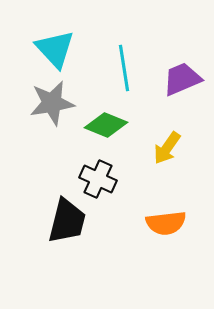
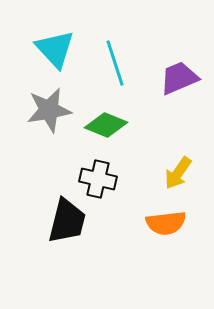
cyan line: moved 9 px left, 5 px up; rotated 9 degrees counterclockwise
purple trapezoid: moved 3 px left, 1 px up
gray star: moved 3 px left, 7 px down
yellow arrow: moved 11 px right, 25 px down
black cross: rotated 12 degrees counterclockwise
